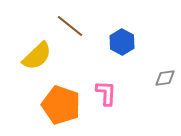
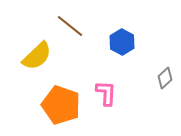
gray diamond: rotated 35 degrees counterclockwise
